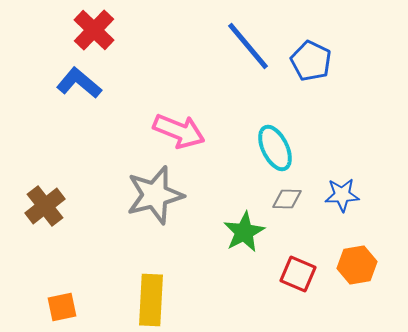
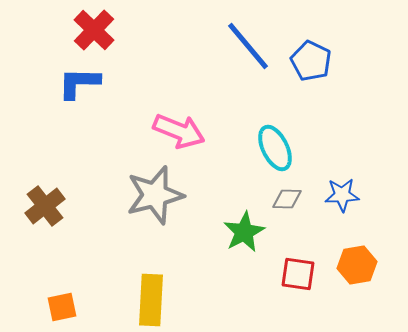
blue L-shape: rotated 39 degrees counterclockwise
red square: rotated 15 degrees counterclockwise
